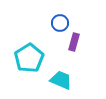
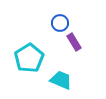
purple rectangle: rotated 48 degrees counterclockwise
